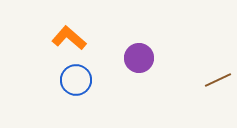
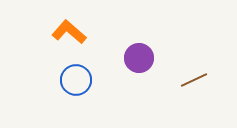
orange L-shape: moved 6 px up
brown line: moved 24 px left
